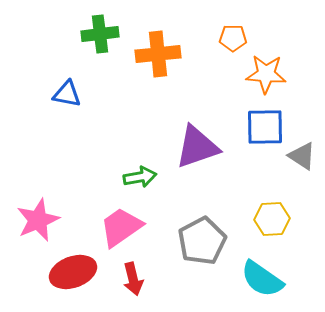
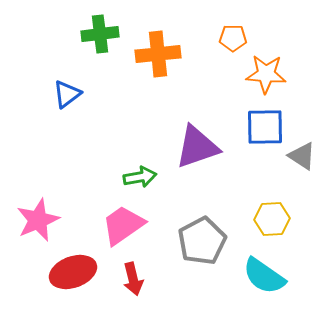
blue triangle: rotated 48 degrees counterclockwise
pink trapezoid: moved 2 px right, 2 px up
cyan semicircle: moved 2 px right, 3 px up
